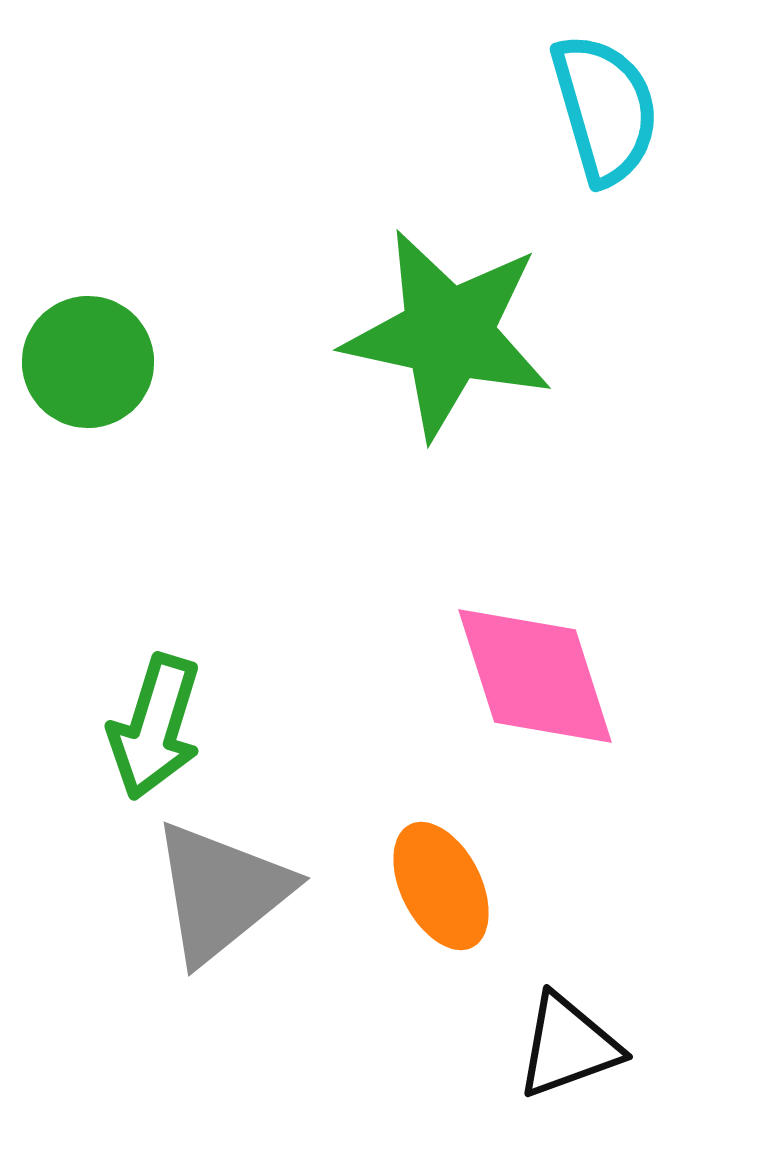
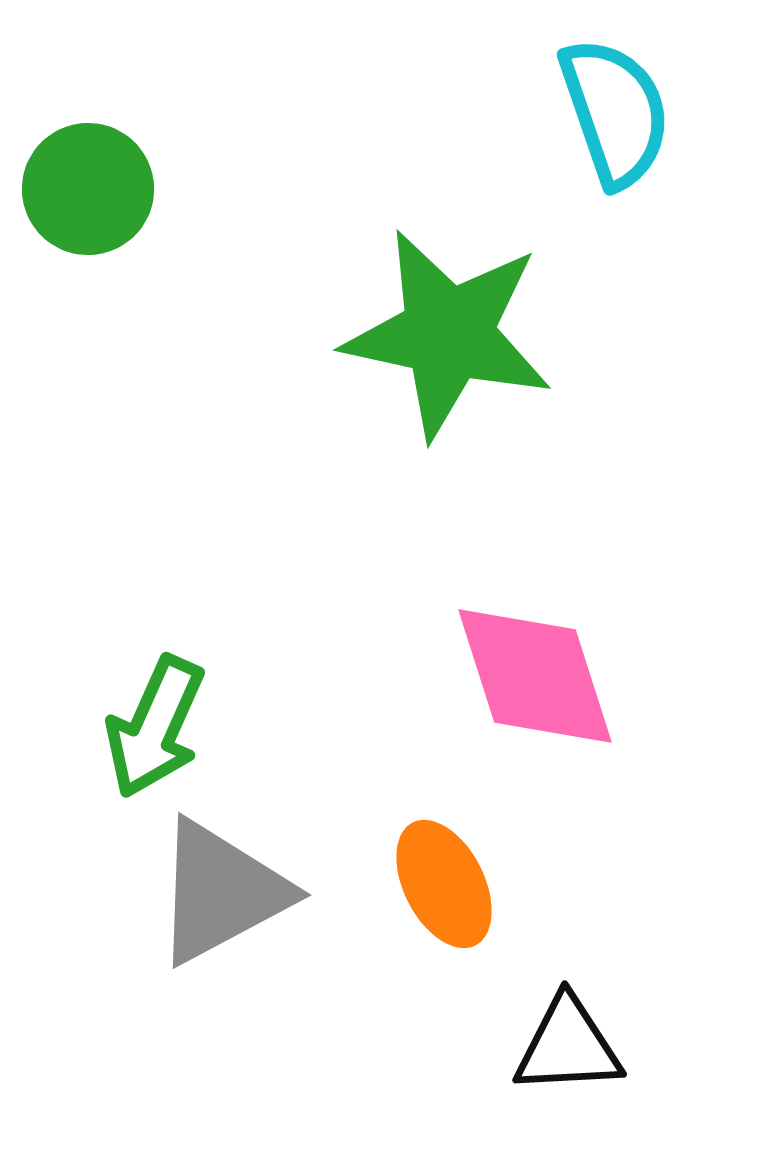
cyan semicircle: moved 10 px right, 3 px down; rotated 3 degrees counterclockwise
green circle: moved 173 px up
green arrow: rotated 7 degrees clockwise
orange ellipse: moved 3 px right, 2 px up
gray triangle: rotated 11 degrees clockwise
black triangle: rotated 17 degrees clockwise
